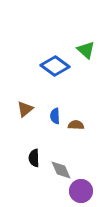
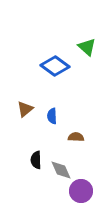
green triangle: moved 1 px right, 3 px up
blue semicircle: moved 3 px left
brown semicircle: moved 12 px down
black semicircle: moved 2 px right, 2 px down
